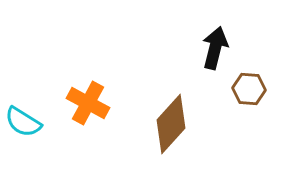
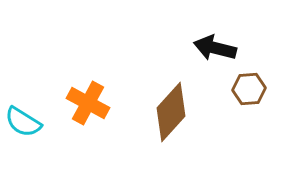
black arrow: rotated 90 degrees counterclockwise
brown hexagon: rotated 8 degrees counterclockwise
brown diamond: moved 12 px up
